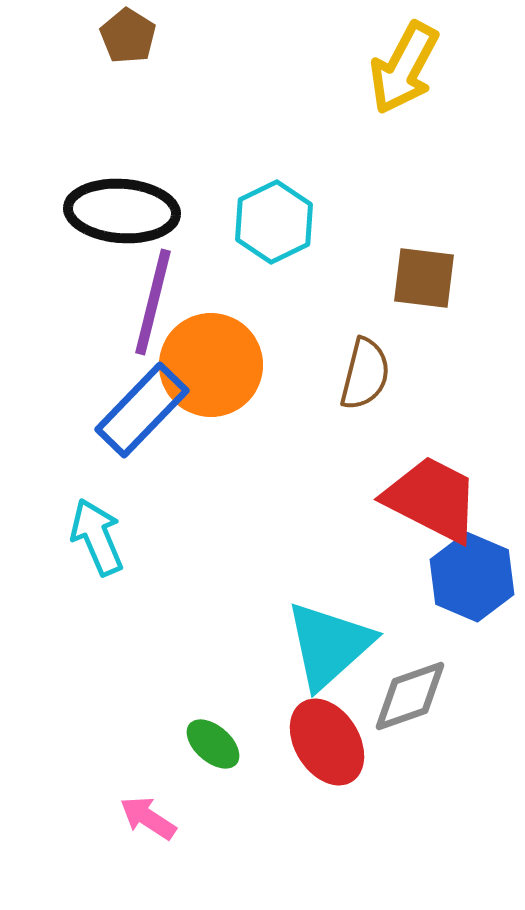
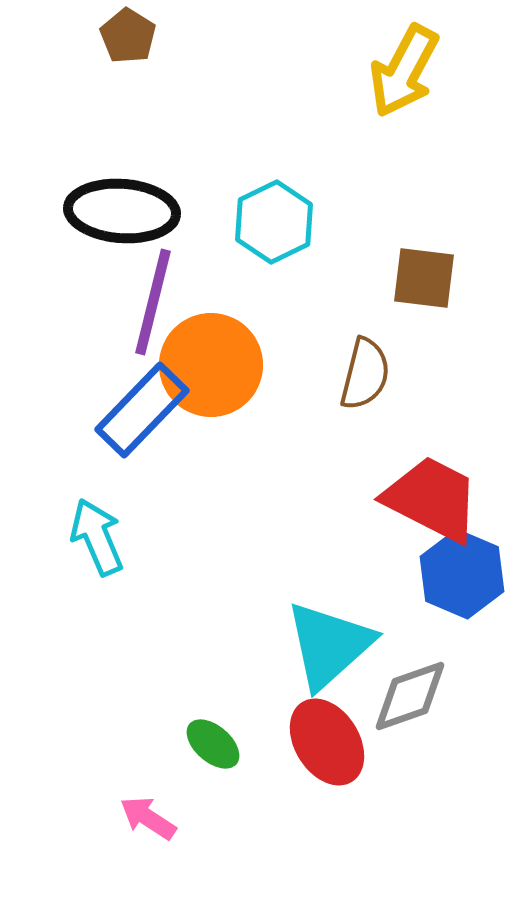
yellow arrow: moved 3 px down
blue hexagon: moved 10 px left, 3 px up
